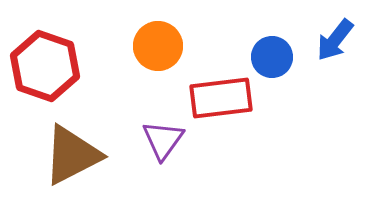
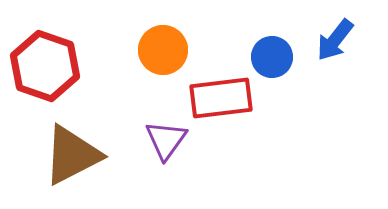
orange circle: moved 5 px right, 4 px down
purple triangle: moved 3 px right
